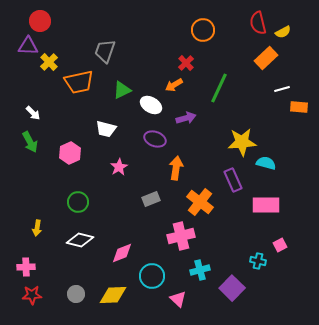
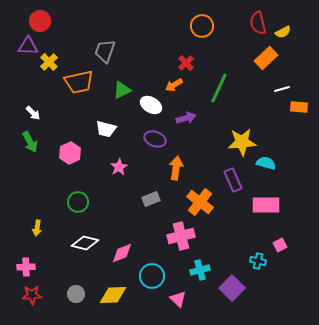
orange circle at (203, 30): moved 1 px left, 4 px up
white diamond at (80, 240): moved 5 px right, 3 px down
